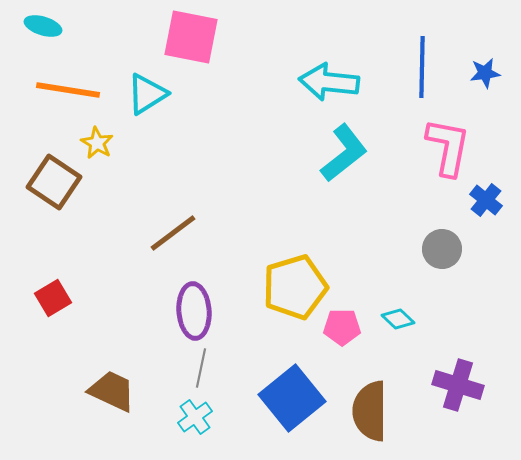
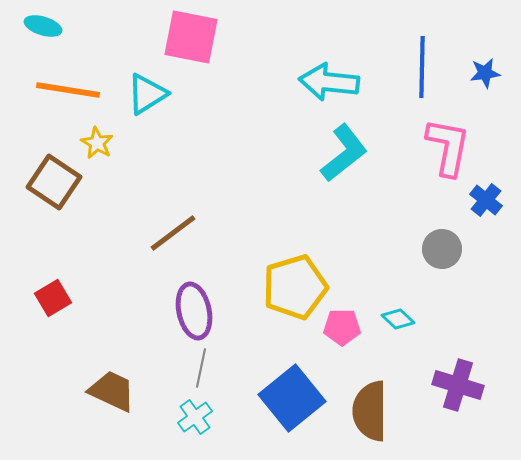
purple ellipse: rotated 8 degrees counterclockwise
